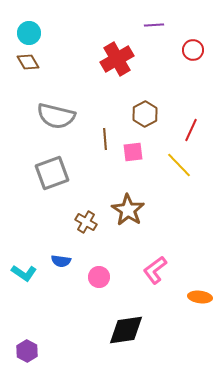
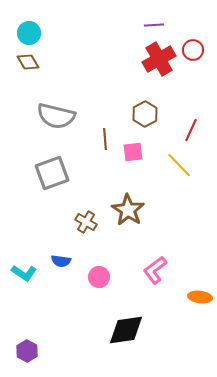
red cross: moved 42 px right
